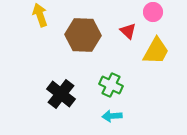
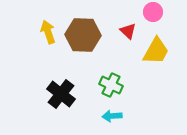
yellow arrow: moved 8 px right, 17 px down
